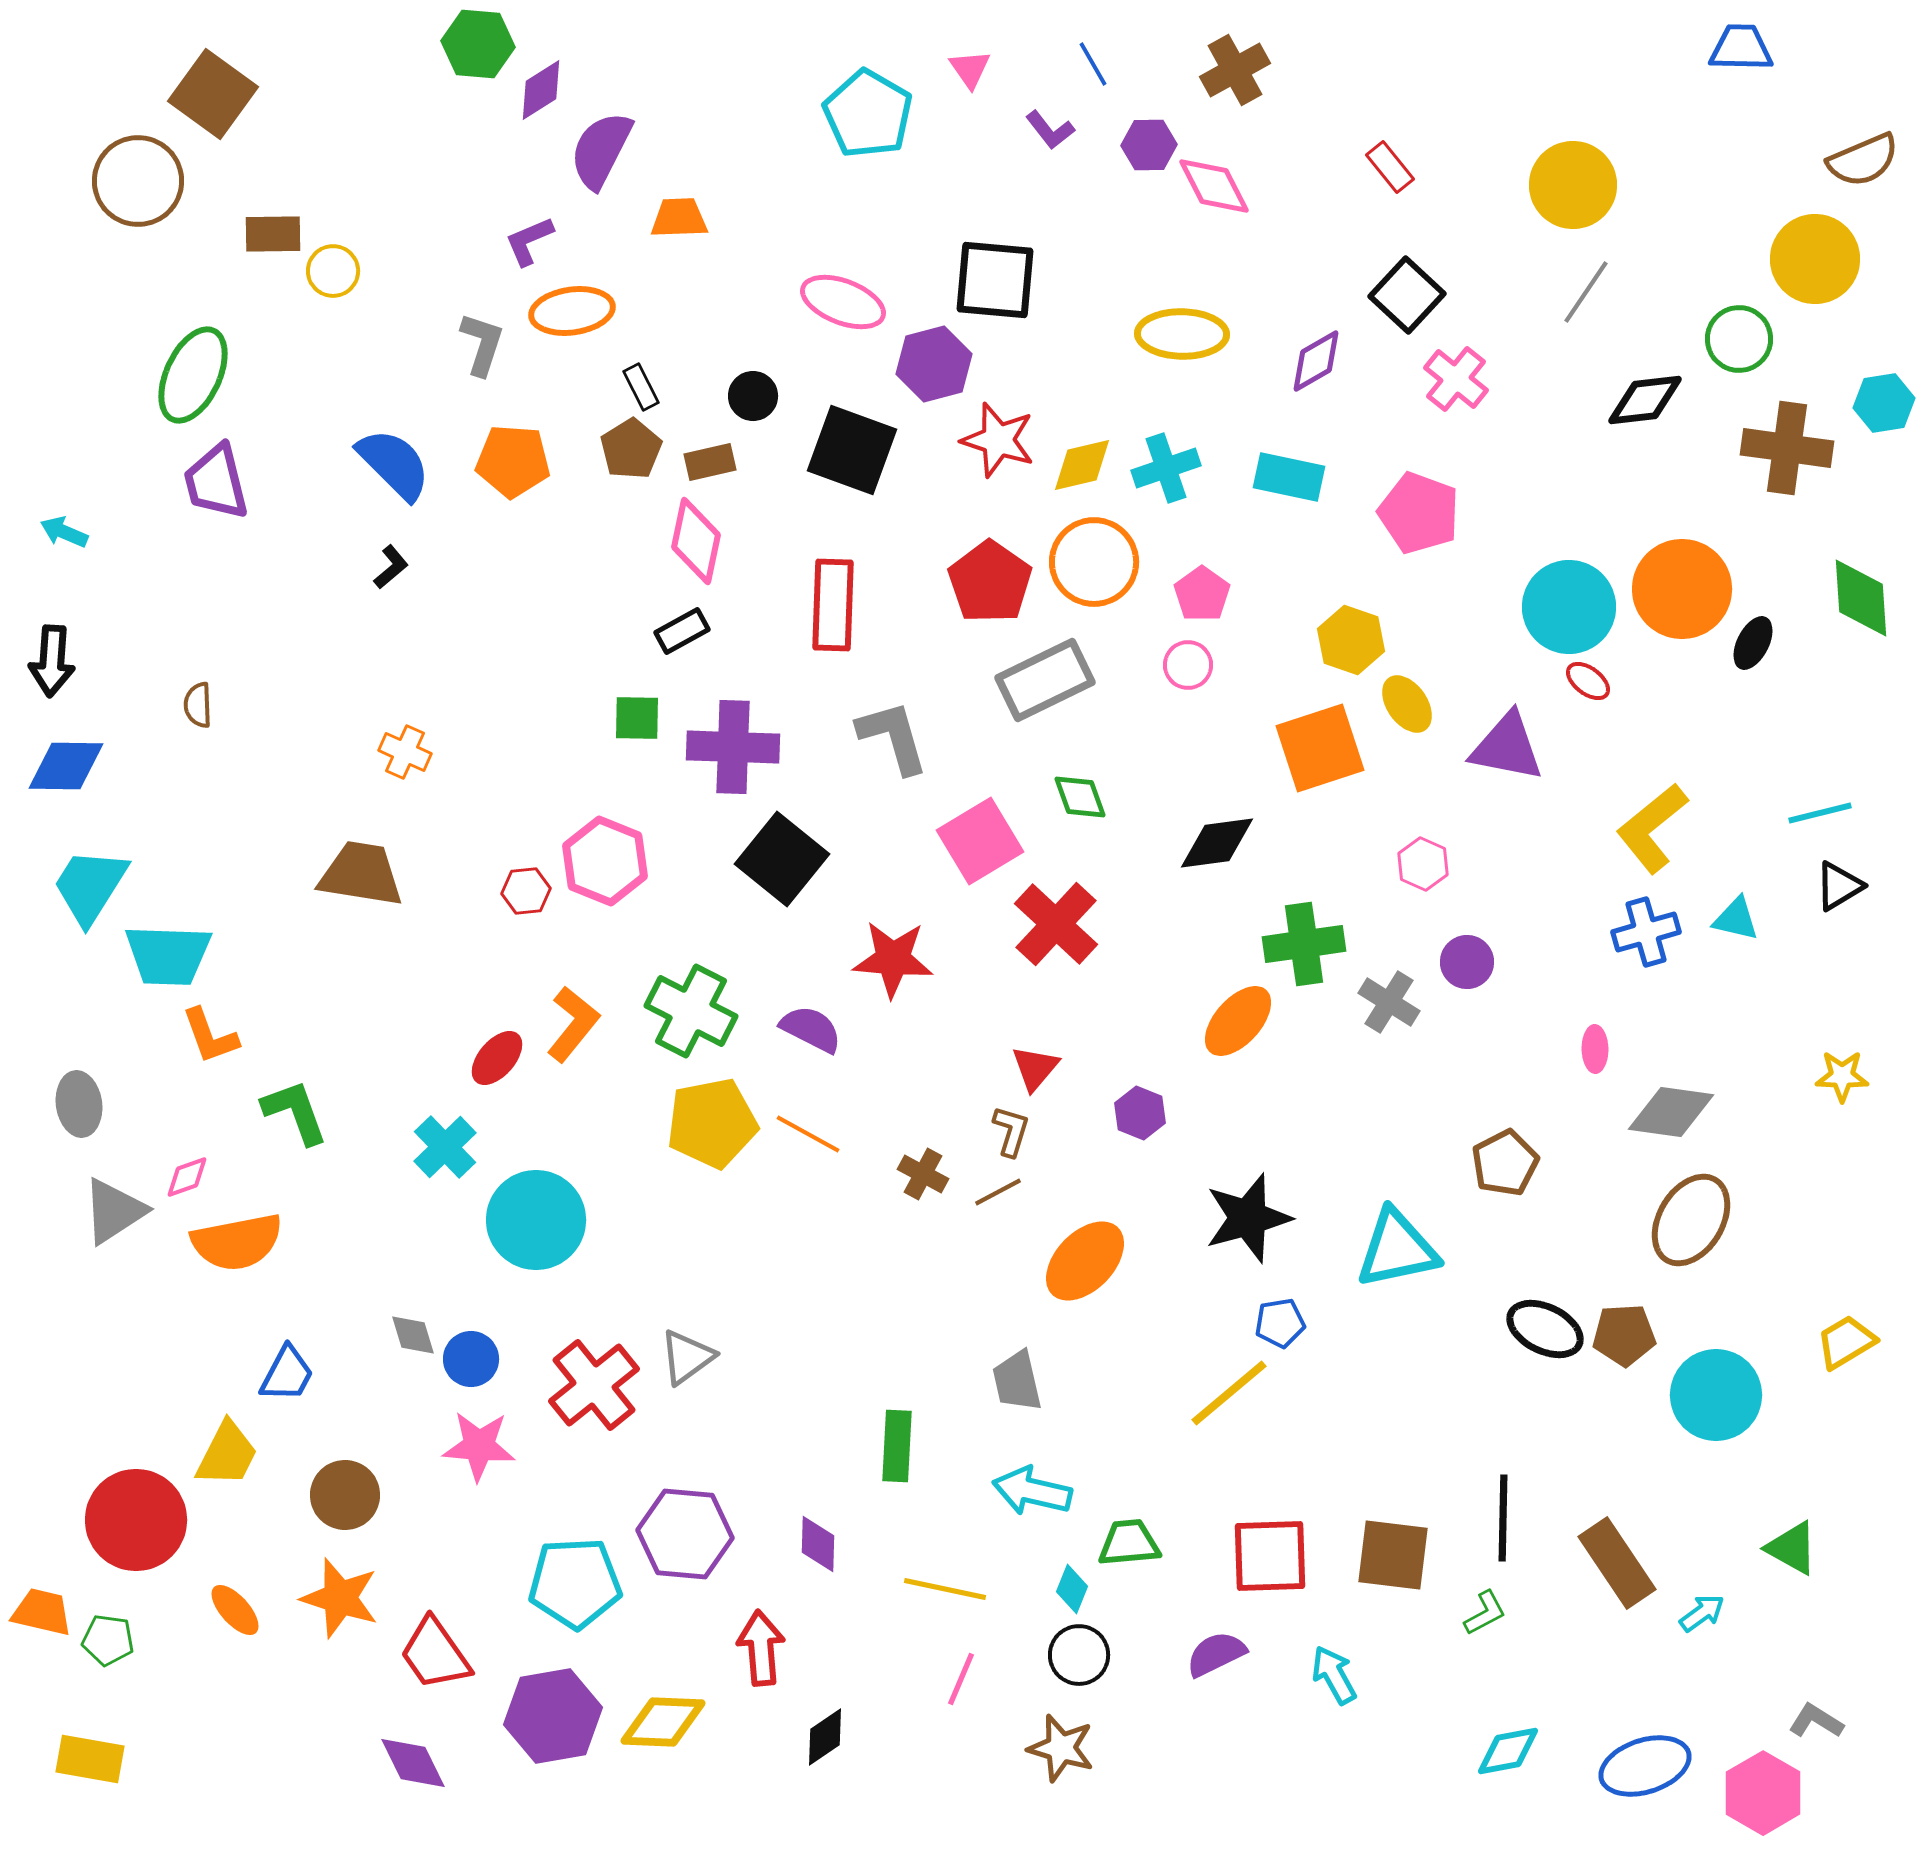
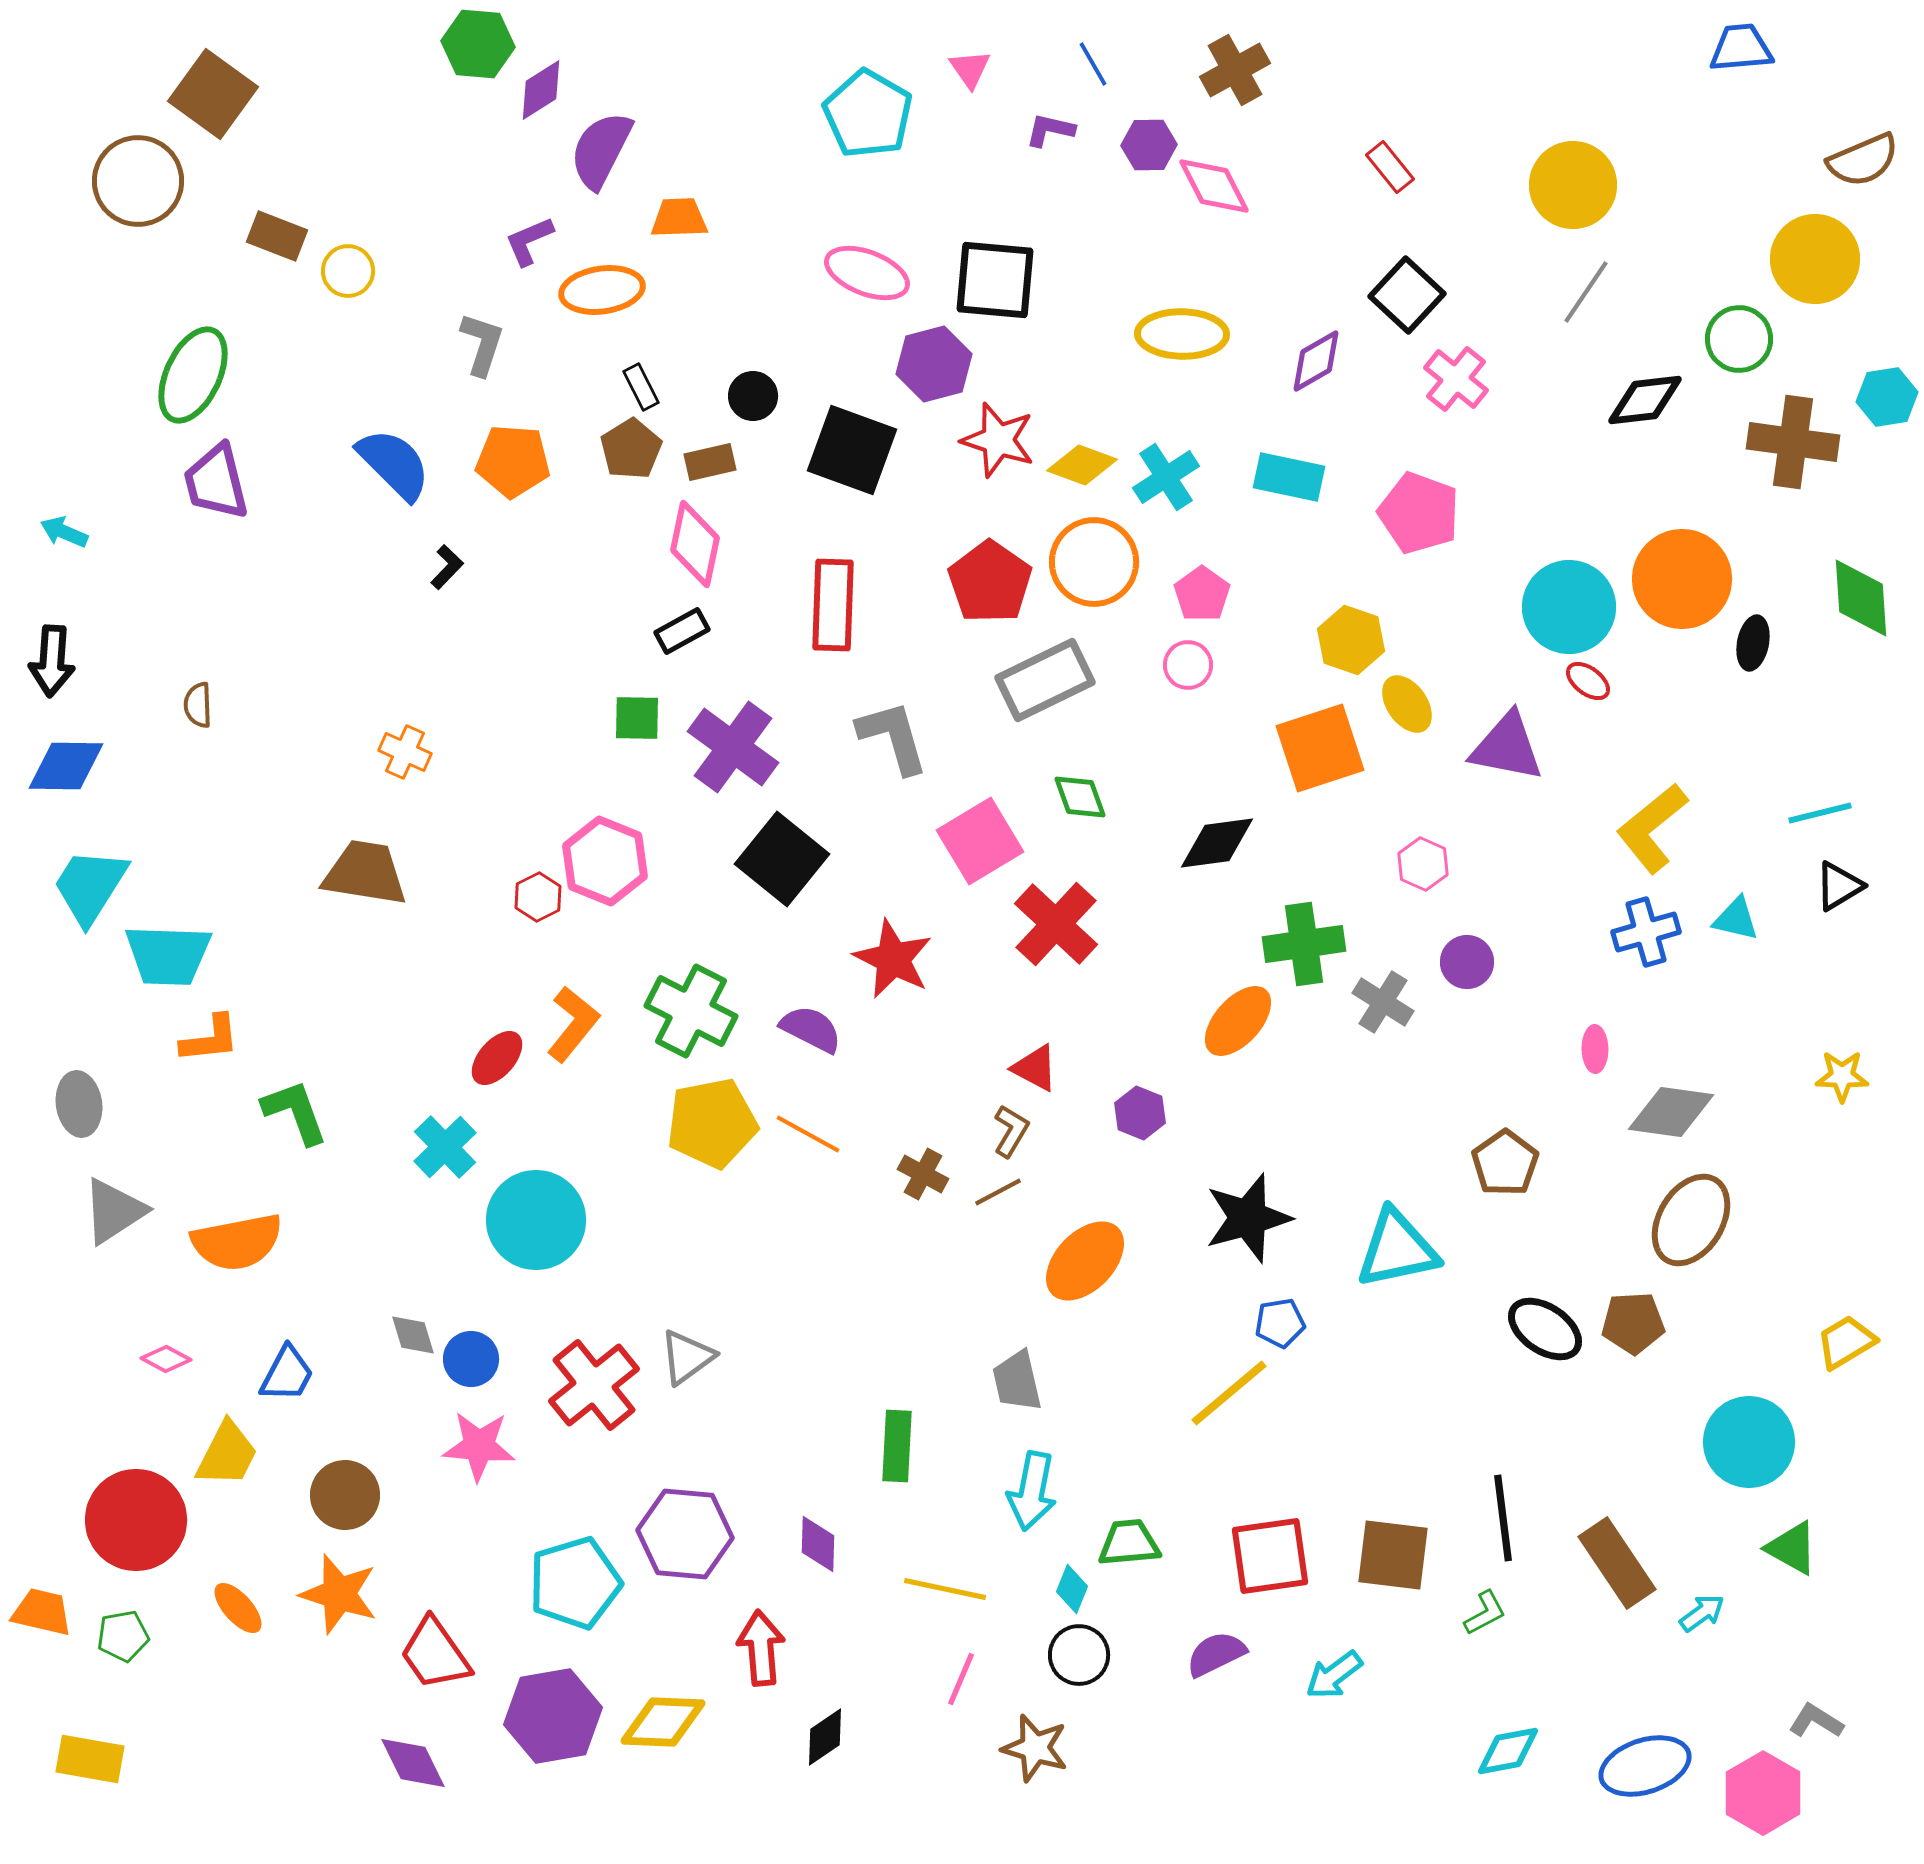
blue trapezoid at (1741, 48): rotated 6 degrees counterclockwise
purple L-shape at (1050, 130): rotated 141 degrees clockwise
brown rectangle at (273, 234): moved 4 px right, 2 px down; rotated 22 degrees clockwise
yellow circle at (333, 271): moved 15 px right
pink ellipse at (843, 302): moved 24 px right, 29 px up
orange ellipse at (572, 311): moved 30 px right, 21 px up
cyan hexagon at (1884, 403): moved 3 px right, 6 px up
brown cross at (1787, 448): moved 6 px right, 6 px up
yellow diamond at (1082, 465): rotated 34 degrees clockwise
cyan cross at (1166, 468): moved 9 px down; rotated 14 degrees counterclockwise
pink diamond at (696, 541): moved 1 px left, 3 px down
black L-shape at (391, 567): moved 56 px right; rotated 6 degrees counterclockwise
orange circle at (1682, 589): moved 10 px up
black ellipse at (1753, 643): rotated 16 degrees counterclockwise
purple cross at (733, 747): rotated 34 degrees clockwise
brown trapezoid at (361, 874): moved 4 px right, 1 px up
red hexagon at (526, 891): moved 12 px right, 6 px down; rotated 21 degrees counterclockwise
red star at (893, 959): rotated 22 degrees clockwise
gray cross at (1389, 1002): moved 6 px left
orange L-shape at (210, 1036): moved 3 px down; rotated 76 degrees counterclockwise
red triangle at (1035, 1068): rotated 42 degrees counterclockwise
brown L-shape at (1011, 1131): rotated 14 degrees clockwise
brown pentagon at (1505, 1163): rotated 8 degrees counterclockwise
pink diamond at (187, 1177): moved 21 px left, 182 px down; rotated 48 degrees clockwise
black ellipse at (1545, 1329): rotated 8 degrees clockwise
brown pentagon at (1624, 1335): moved 9 px right, 12 px up
cyan circle at (1716, 1395): moved 33 px right, 47 px down
cyan arrow at (1032, 1491): rotated 92 degrees counterclockwise
black line at (1503, 1518): rotated 8 degrees counterclockwise
red square at (1270, 1556): rotated 6 degrees counterclockwise
cyan pentagon at (575, 1583): rotated 14 degrees counterclockwise
orange star at (340, 1598): moved 1 px left, 4 px up
orange ellipse at (235, 1610): moved 3 px right, 2 px up
green pentagon at (108, 1640): moved 15 px right, 4 px up; rotated 18 degrees counterclockwise
cyan arrow at (1334, 1675): rotated 98 degrees counterclockwise
brown star at (1061, 1748): moved 26 px left
